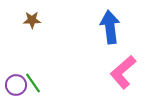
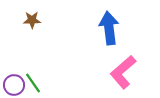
blue arrow: moved 1 px left, 1 px down
purple circle: moved 2 px left
